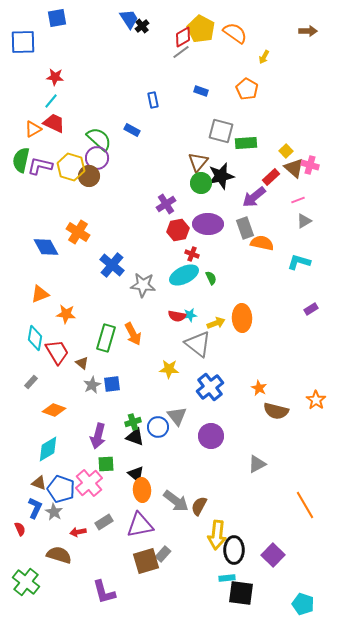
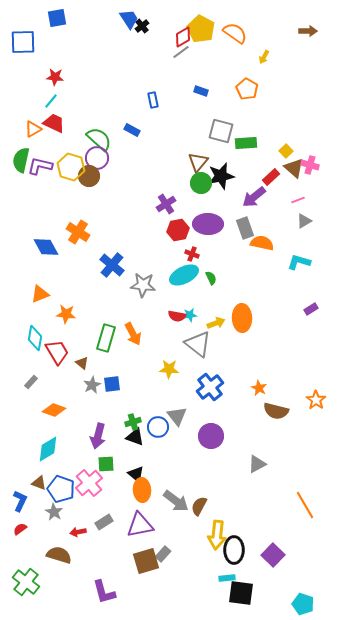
blue L-shape at (35, 508): moved 15 px left, 7 px up
red semicircle at (20, 529): rotated 104 degrees counterclockwise
